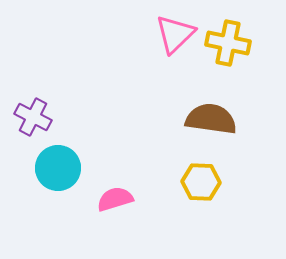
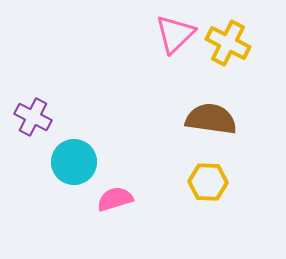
yellow cross: rotated 15 degrees clockwise
cyan circle: moved 16 px right, 6 px up
yellow hexagon: moved 7 px right
